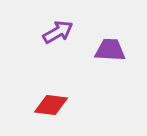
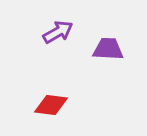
purple trapezoid: moved 2 px left, 1 px up
